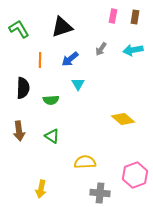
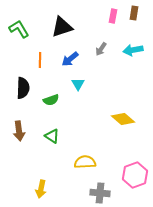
brown rectangle: moved 1 px left, 4 px up
green semicircle: rotated 14 degrees counterclockwise
